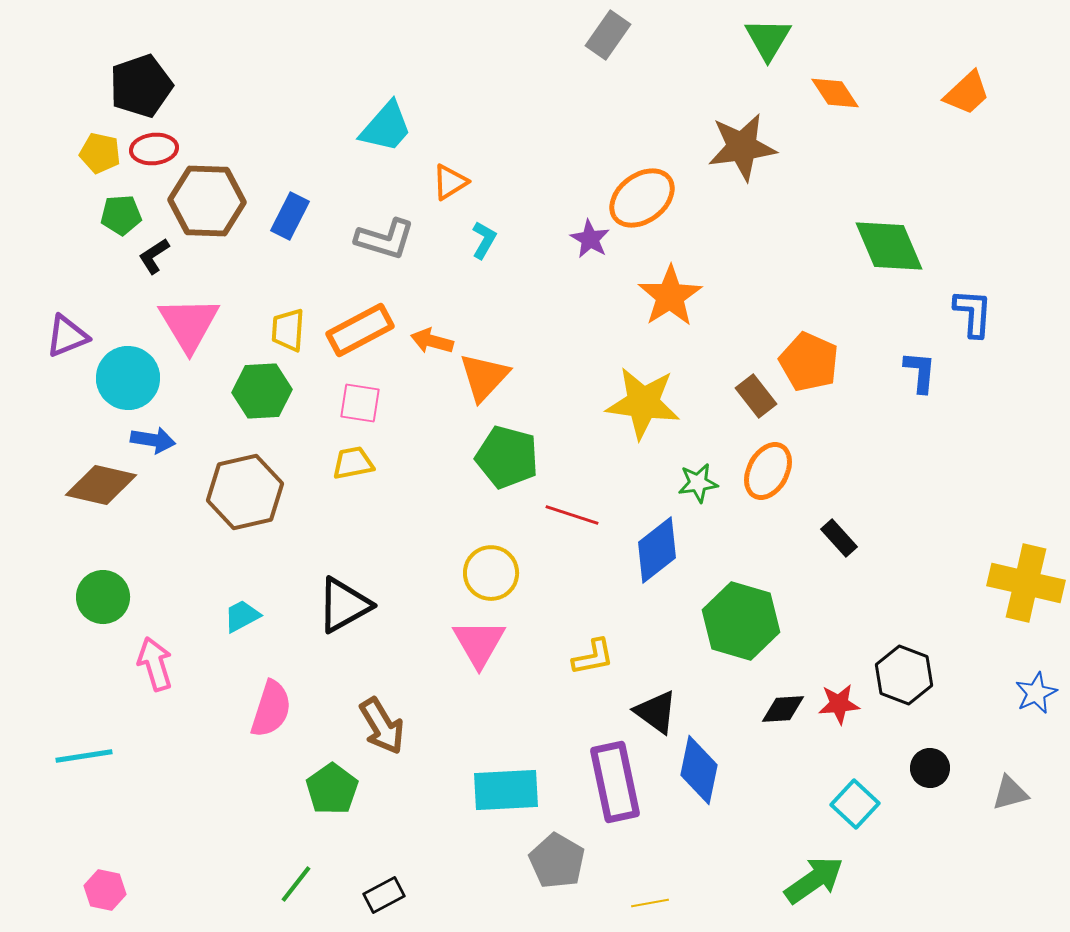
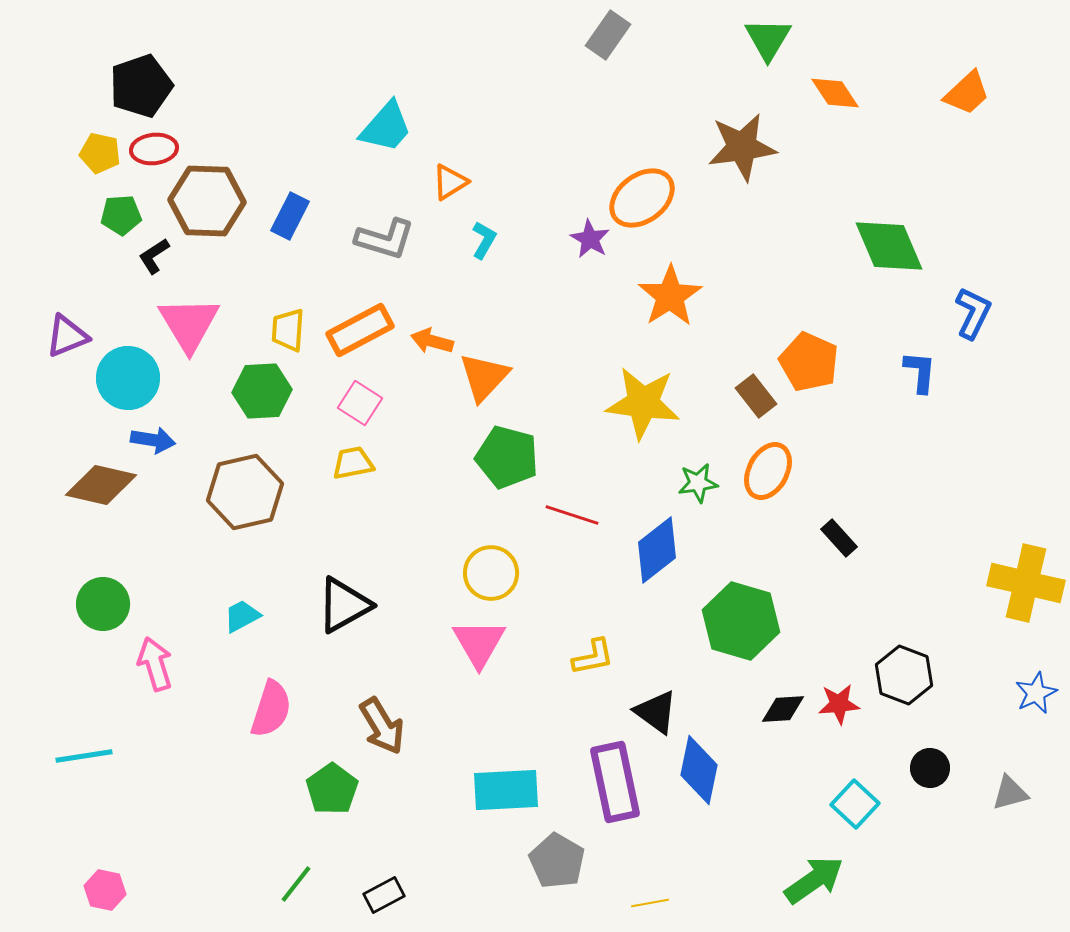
blue L-shape at (973, 313): rotated 22 degrees clockwise
pink square at (360, 403): rotated 24 degrees clockwise
green circle at (103, 597): moved 7 px down
